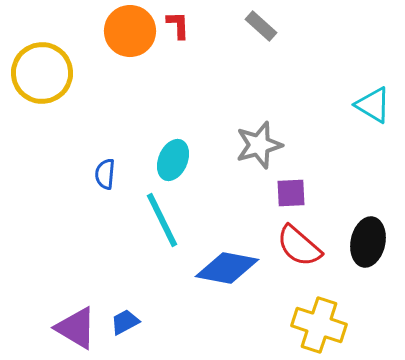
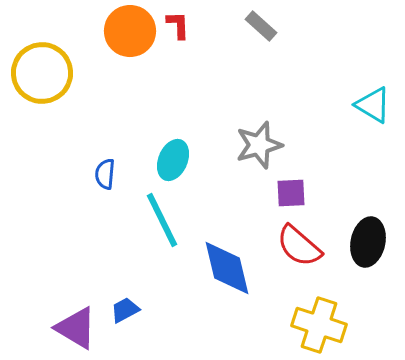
blue diamond: rotated 66 degrees clockwise
blue trapezoid: moved 12 px up
